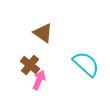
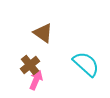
brown cross: rotated 12 degrees clockwise
pink arrow: moved 3 px left
